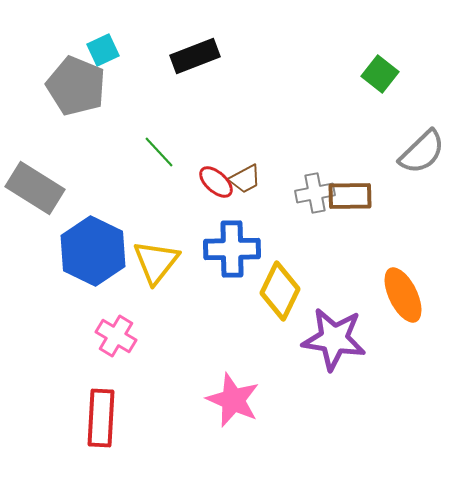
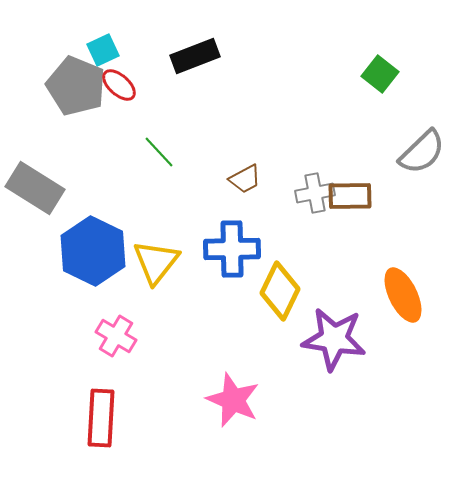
red ellipse: moved 97 px left, 97 px up
